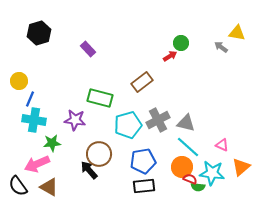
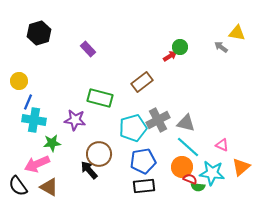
green circle: moved 1 px left, 4 px down
blue line: moved 2 px left, 3 px down
cyan pentagon: moved 5 px right, 3 px down
